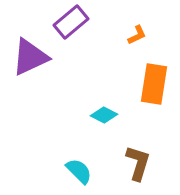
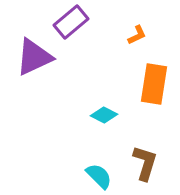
purple triangle: moved 4 px right
brown L-shape: moved 7 px right
cyan semicircle: moved 20 px right, 5 px down
